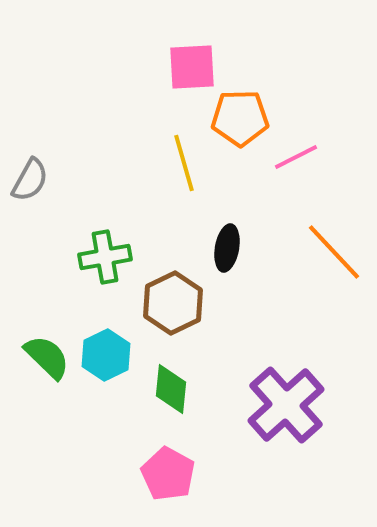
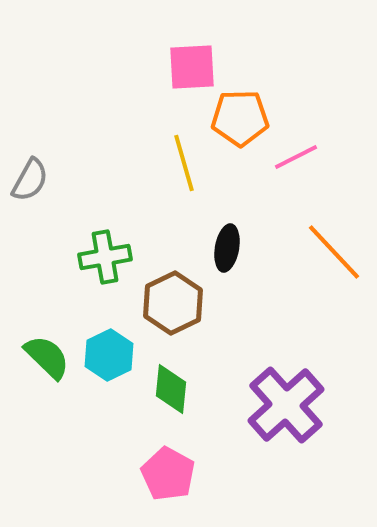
cyan hexagon: moved 3 px right
